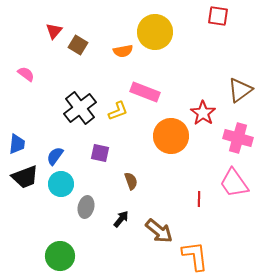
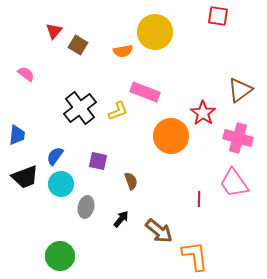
blue trapezoid: moved 9 px up
purple square: moved 2 px left, 8 px down
